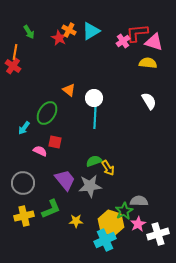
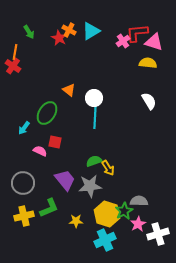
green L-shape: moved 2 px left, 1 px up
yellow hexagon: moved 4 px left, 9 px up
